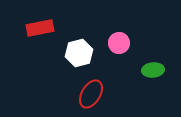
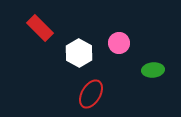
red rectangle: rotated 56 degrees clockwise
white hexagon: rotated 16 degrees counterclockwise
